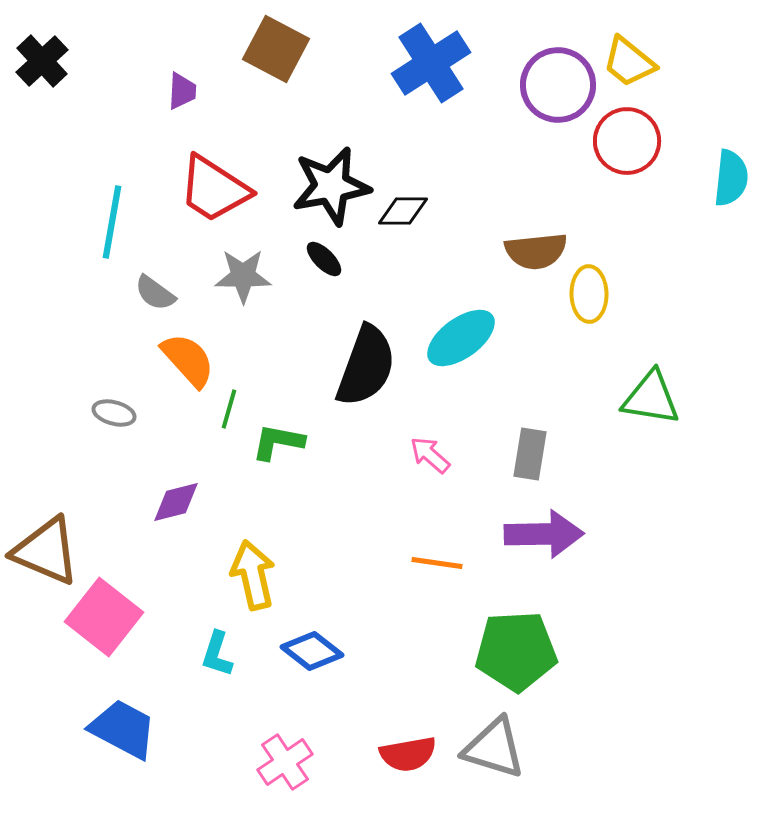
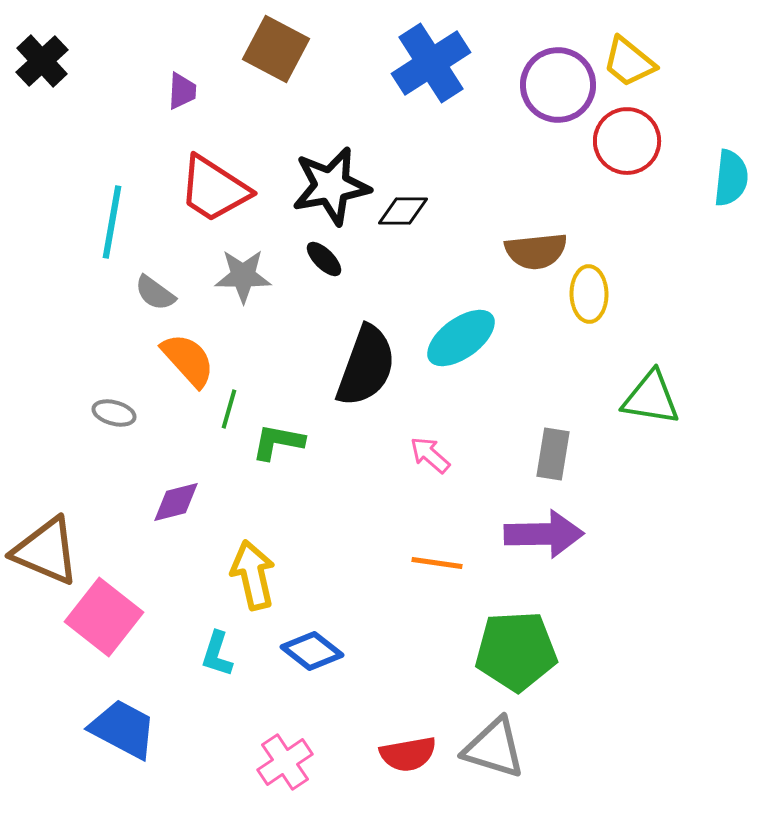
gray rectangle: moved 23 px right
